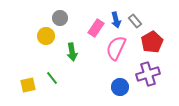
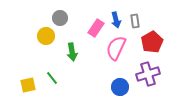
gray rectangle: rotated 32 degrees clockwise
